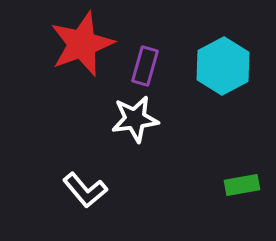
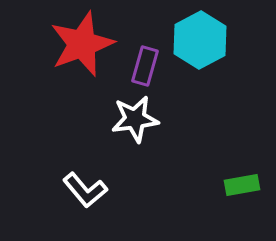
cyan hexagon: moved 23 px left, 26 px up
